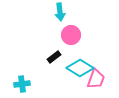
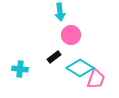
cyan cross: moved 2 px left, 15 px up; rotated 14 degrees clockwise
